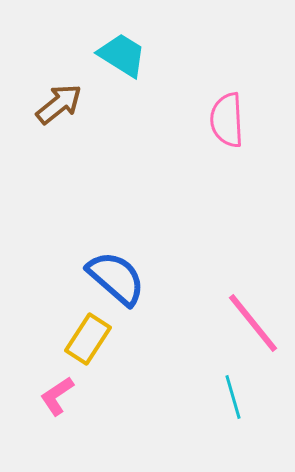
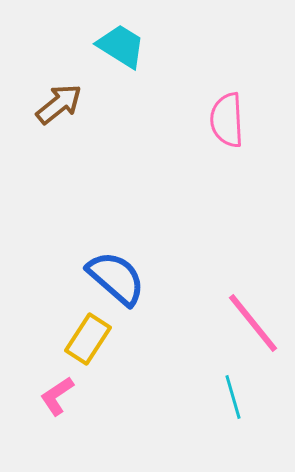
cyan trapezoid: moved 1 px left, 9 px up
